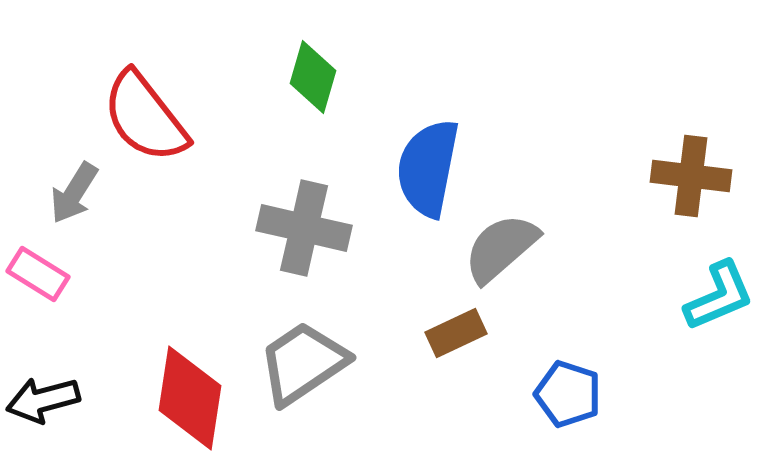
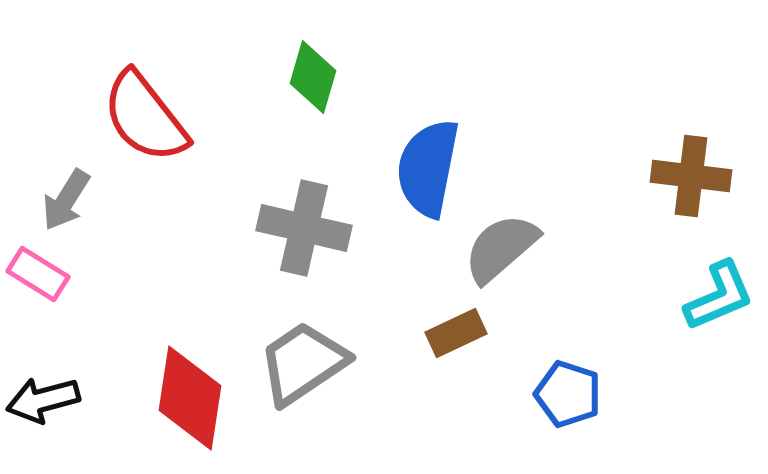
gray arrow: moved 8 px left, 7 px down
